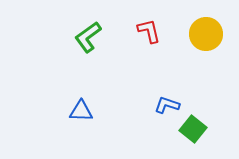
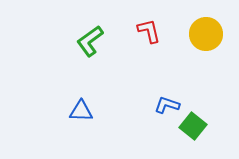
green L-shape: moved 2 px right, 4 px down
green square: moved 3 px up
